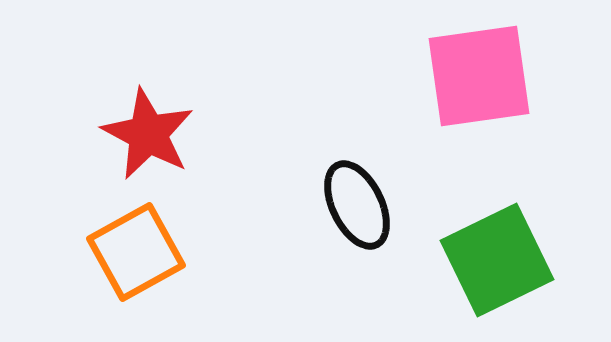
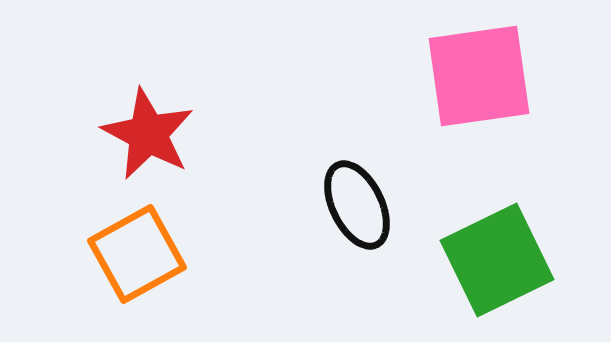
orange square: moved 1 px right, 2 px down
